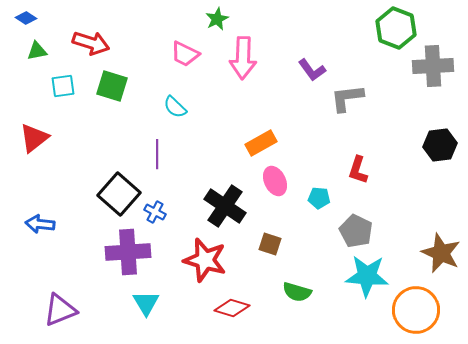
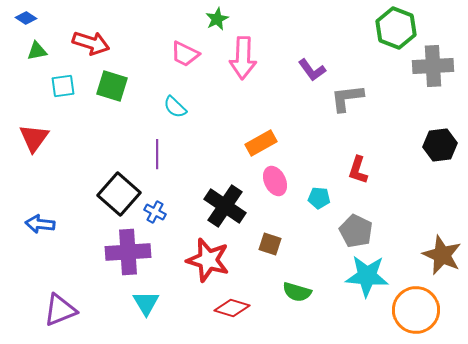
red triangle: rotated 16 degrees counterclockwise
brown star: moved 1 px right, 2 px down
red star: moved 3 px right
